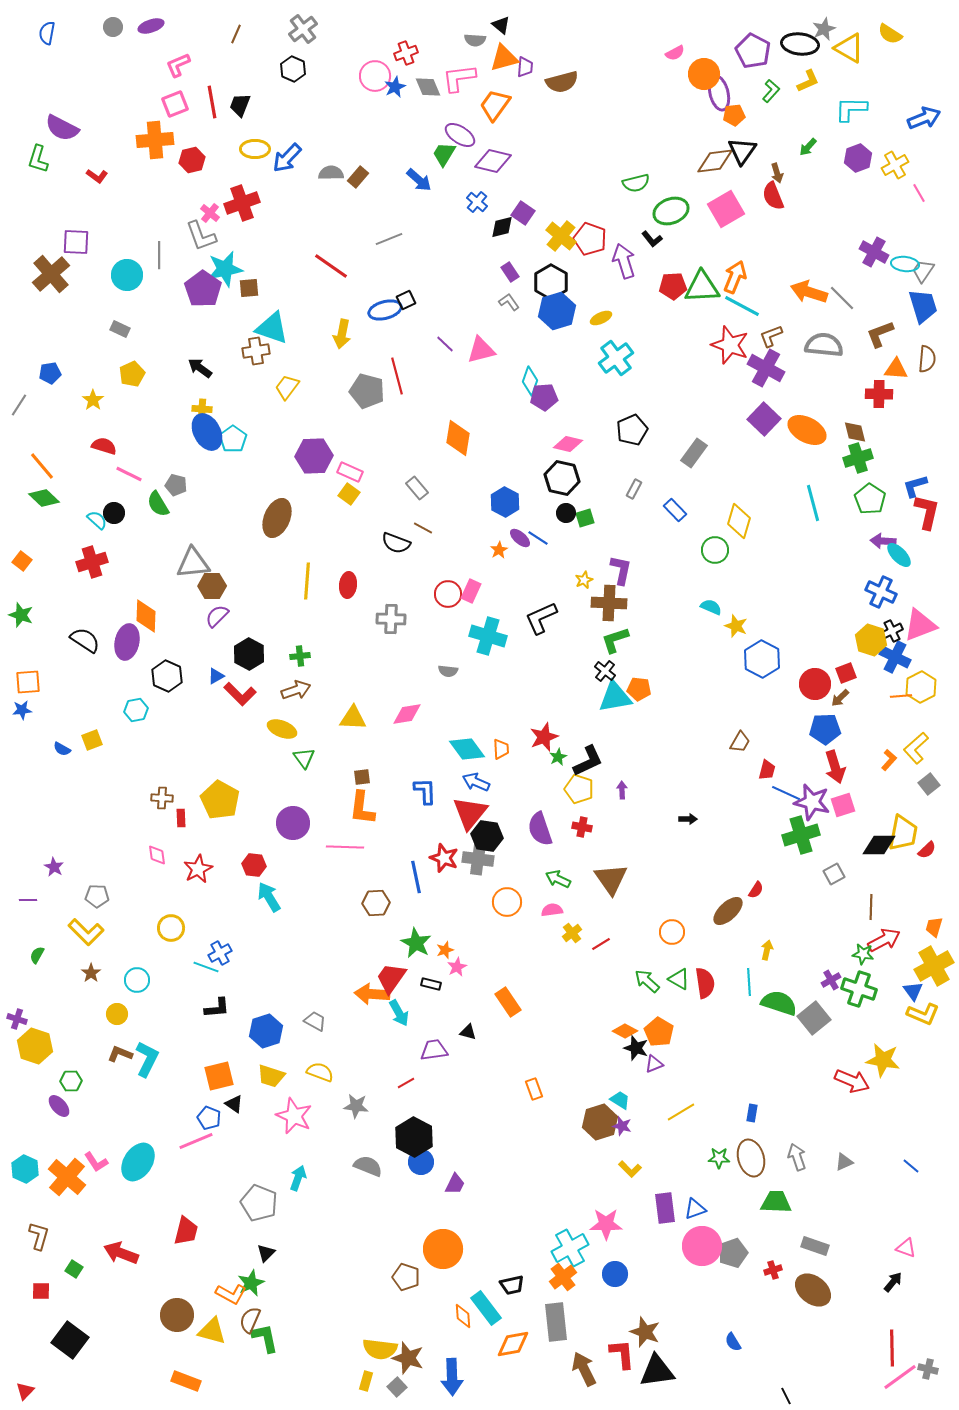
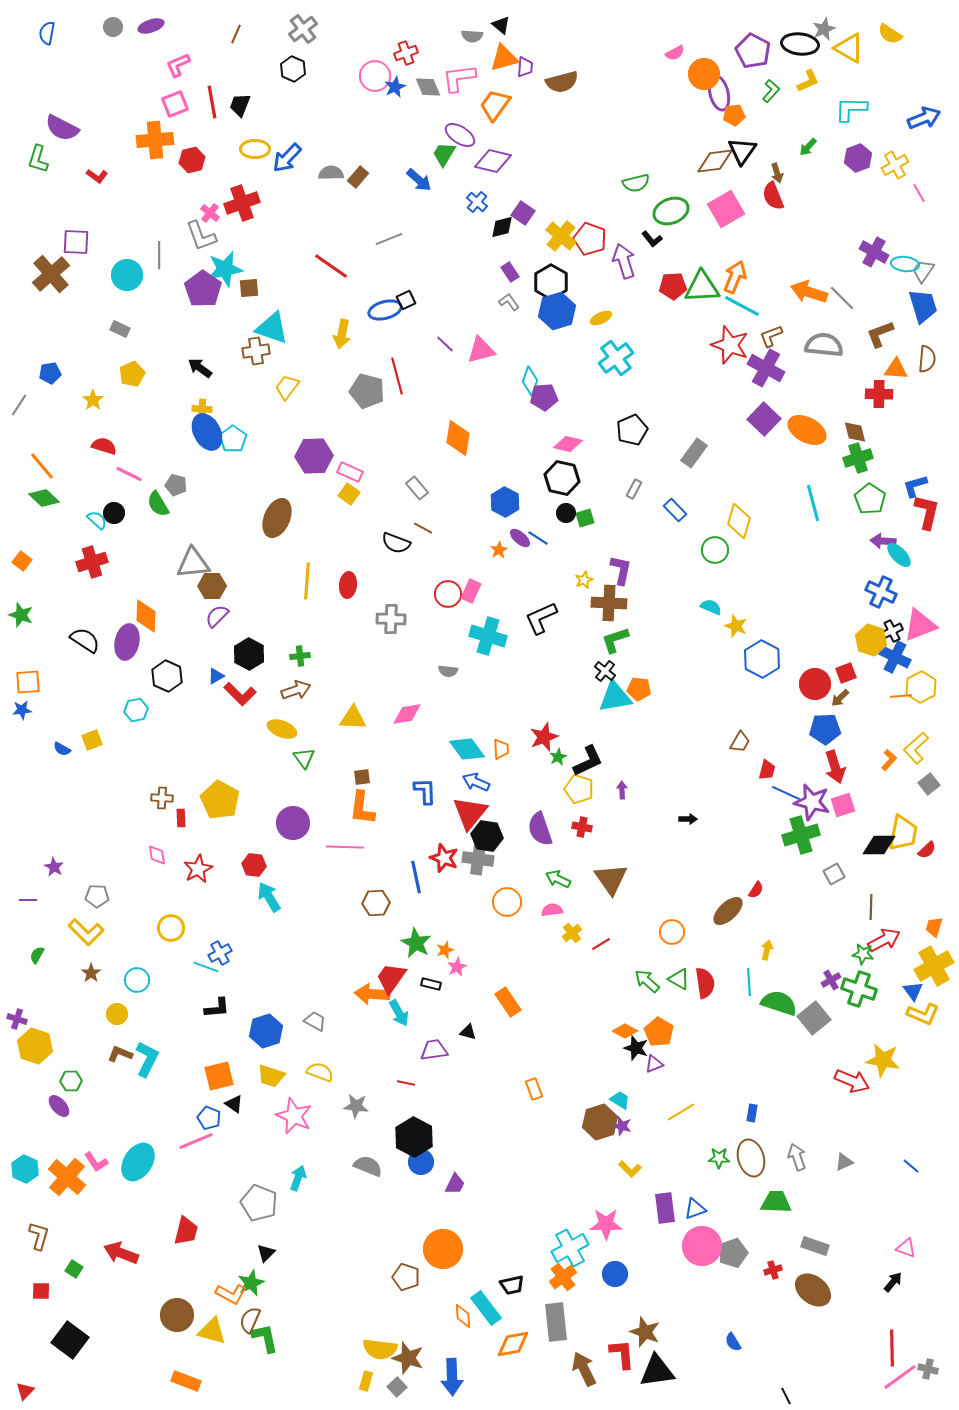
gray semicircle at (475, 40): moved 3 px left, 4 px up
red line at (406, 1083): rotated 42 degrees clockwise
